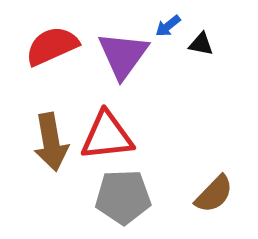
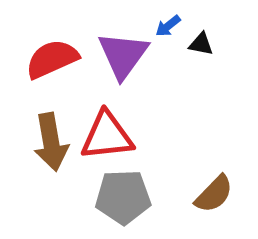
red semicircle: moved 13 px down
